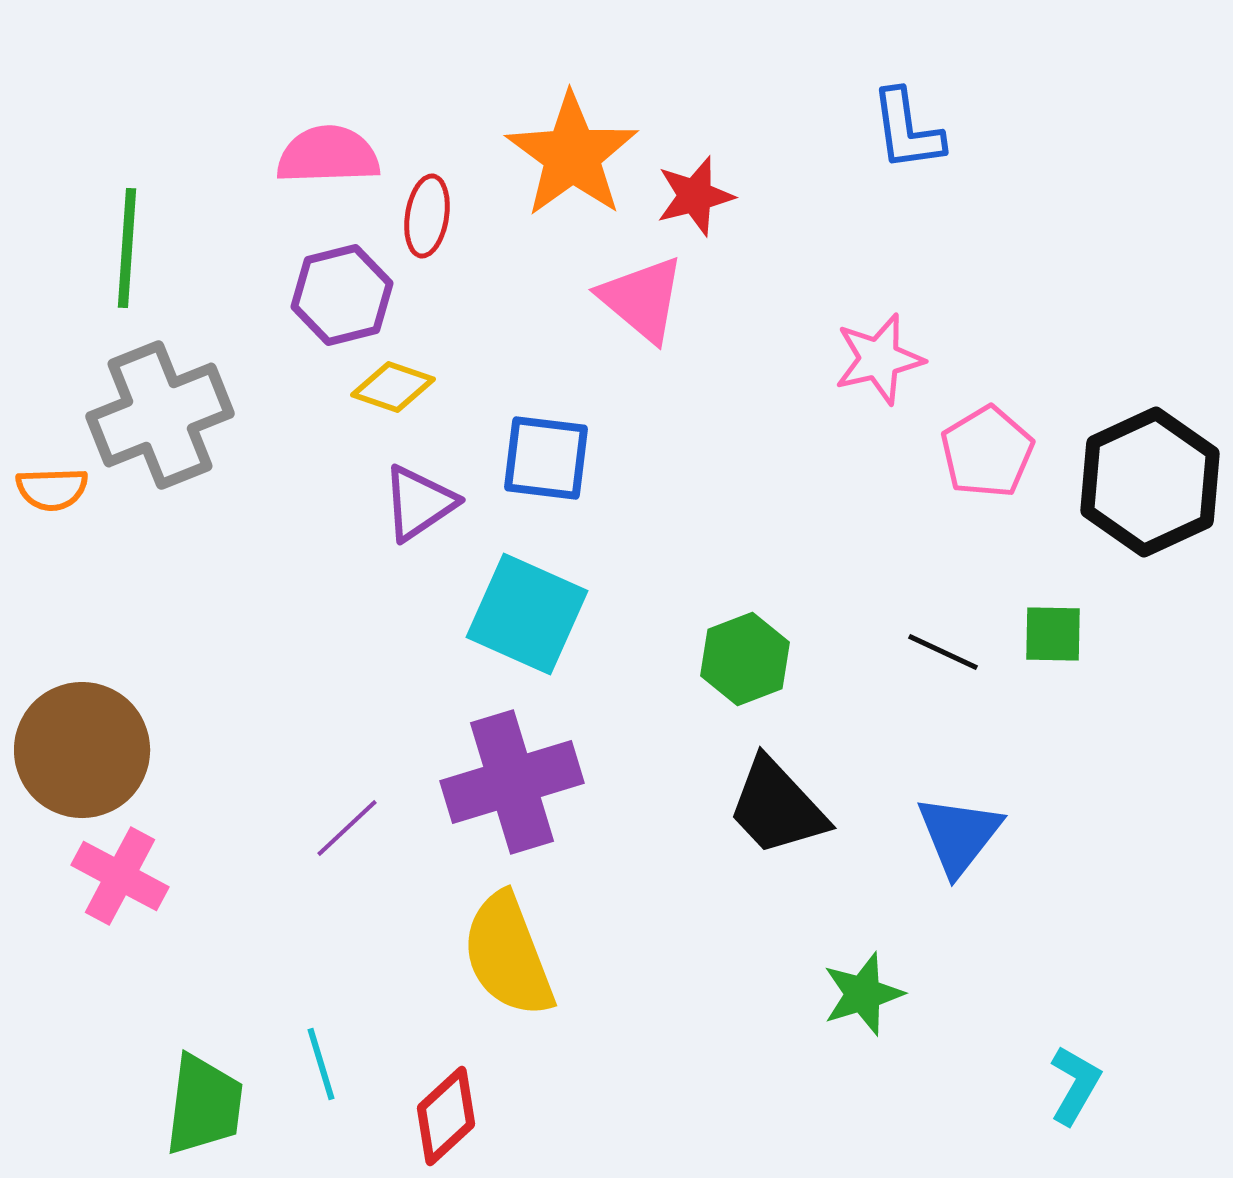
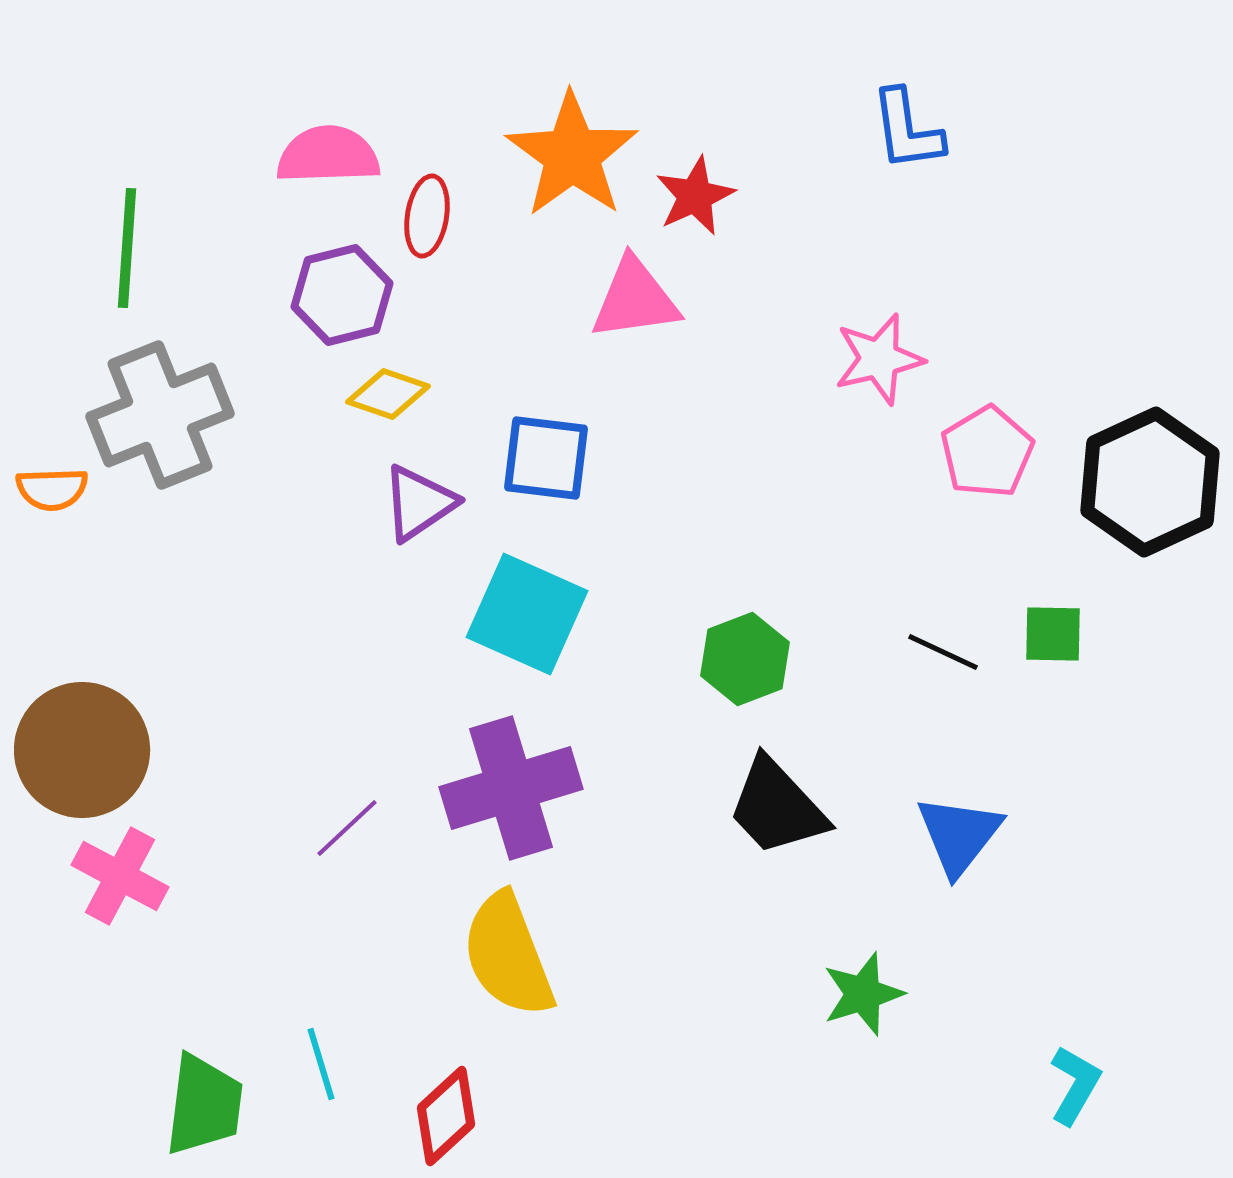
red star: rotated 10 degrees counterclockwise
pink triangle: moved 7 px left; rotated 48 degrees counterclockwise
yellow diamond: moved 5 px left, 7 px down
purple cross: moved 1 px left, 6 px down
